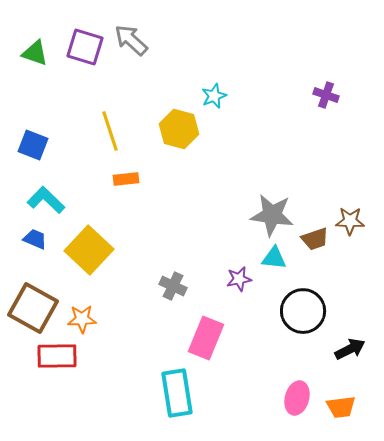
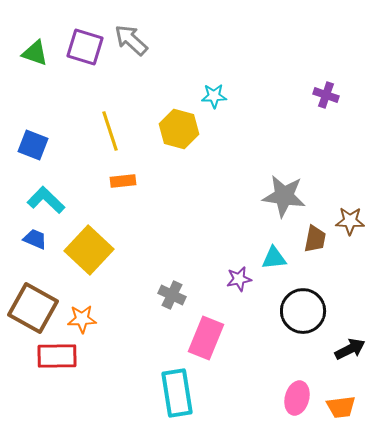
cyan star: rotated 20 degrees clockwise
orange rectangle: moved 3 px left, 2 px down
gray star: moved 12 px right, 19 px up
brown trapezoid: rotated 60 degrees counterclockwise
cyan triangle: rotated 12 degrees counterclockwise
gray cross: moved 1 px left, 9 px down
